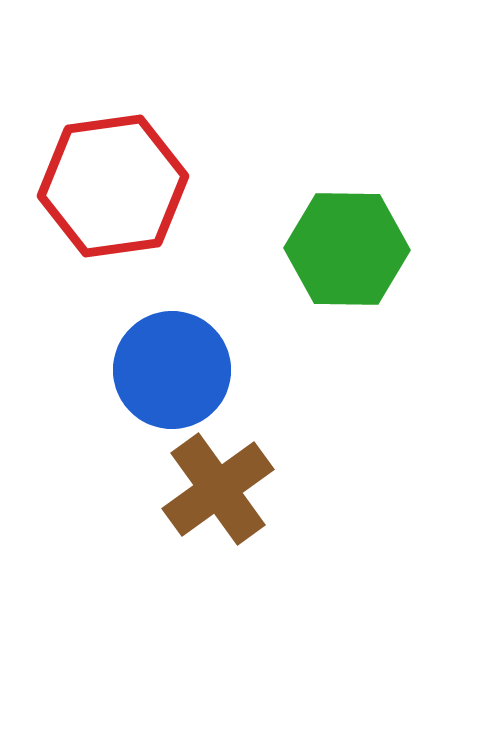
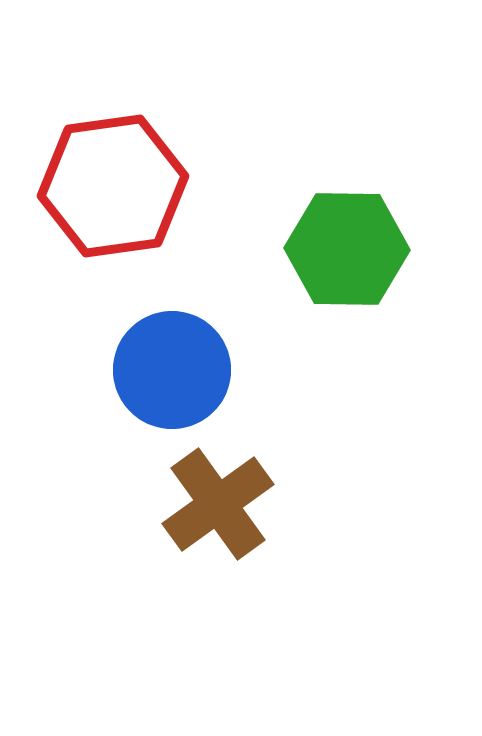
brown cross: moved 15 px down
